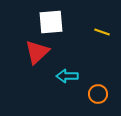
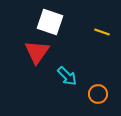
white square: moved 1 px left; rotated 24 degrees clockwise
red triangle: rotated 12 degrees counterclockwise
cyan arrow: rotated 135 degrees counterclockwise
